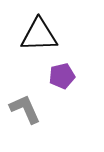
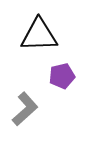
gray L-shape: rotated 72 degrees clockwise
